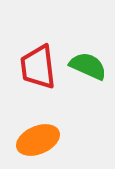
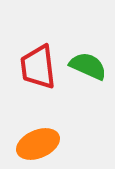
orange ellipse: moved 4 px down
